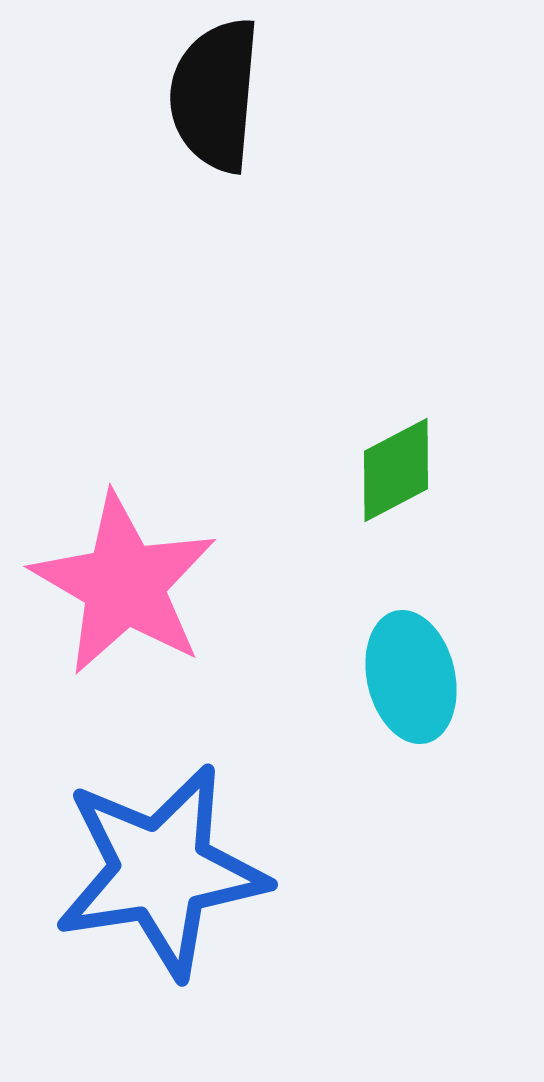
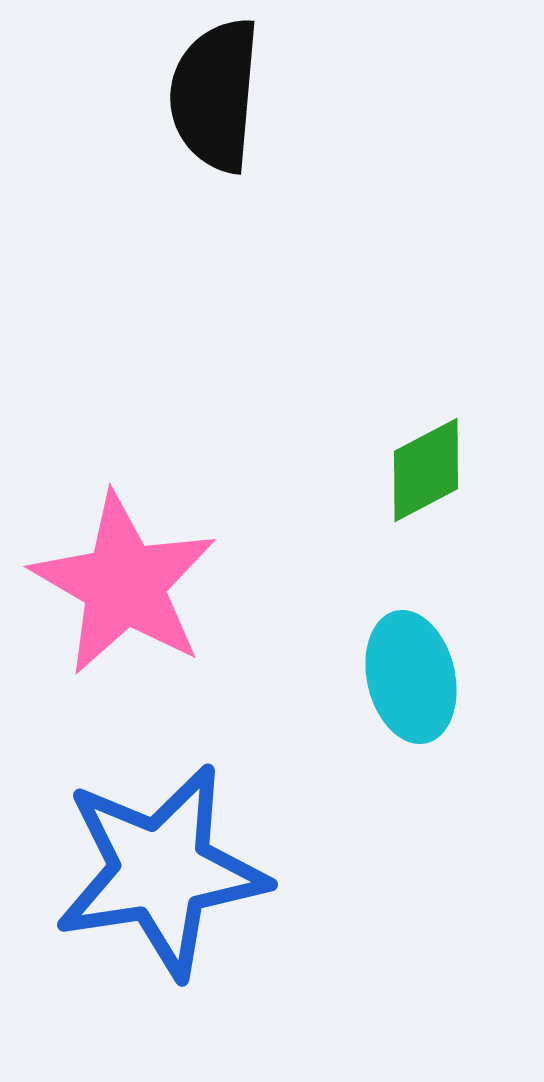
green diamond: moved 30 px right
